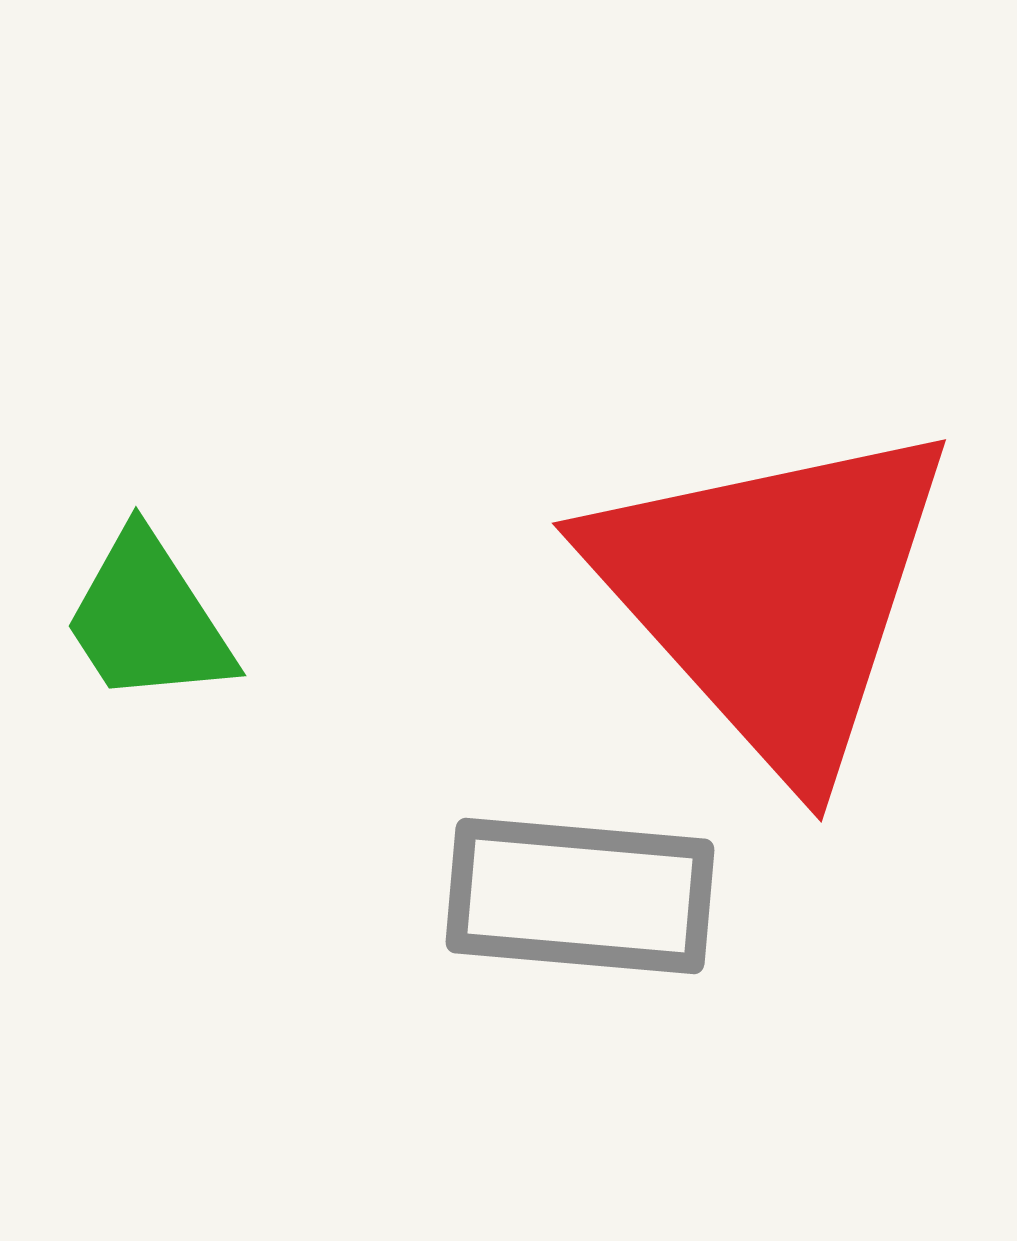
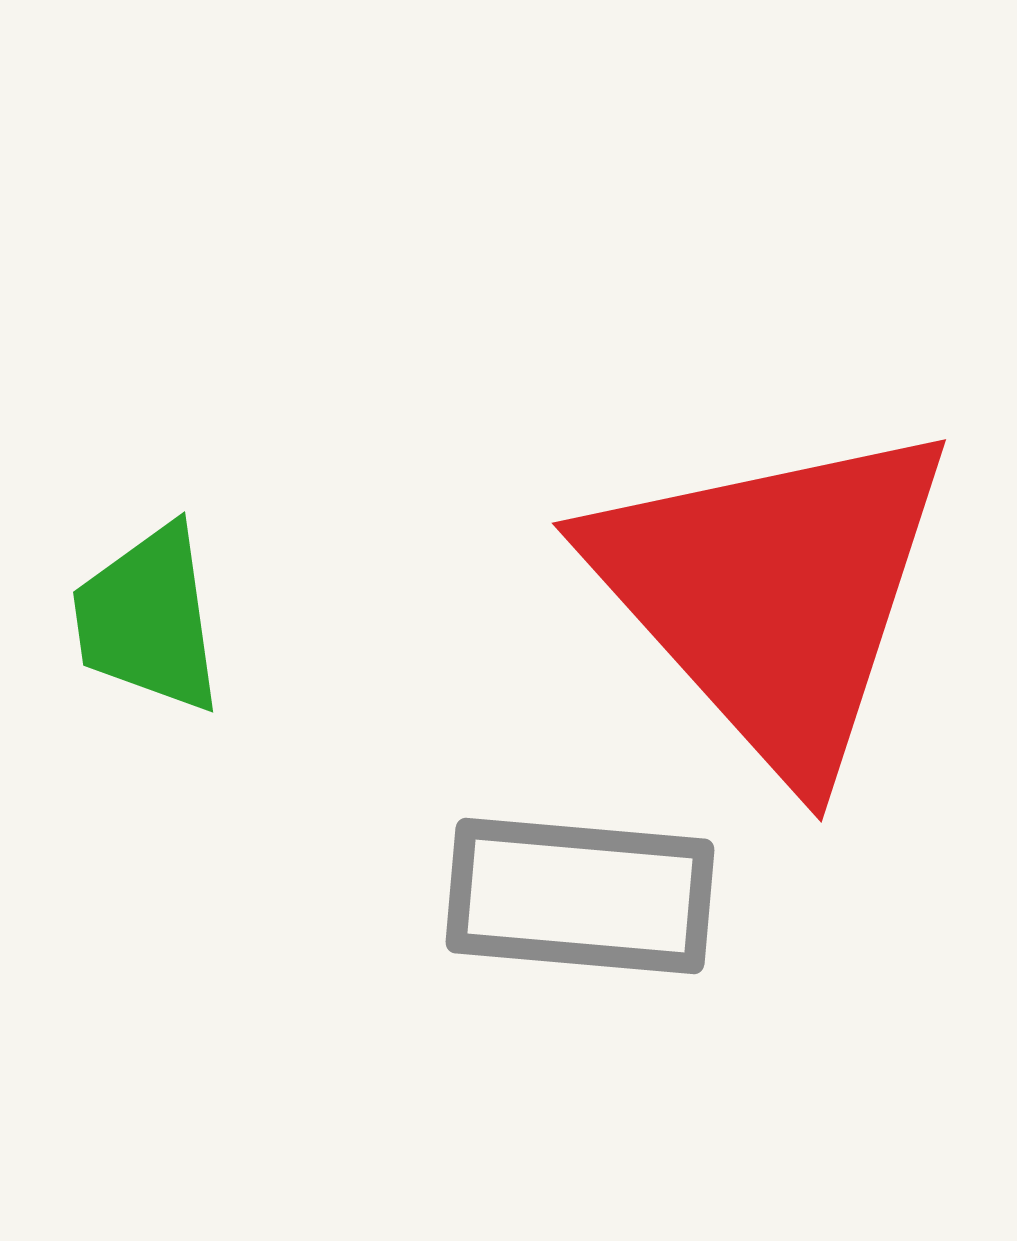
green trapezoid: rotated 25 degrees clockwise
